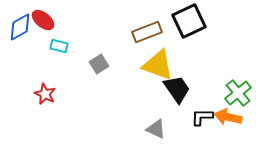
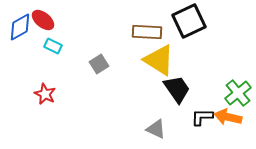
brown rectangle: rotated 24 degrees clockwise
cyan rectangle: moved 6 px left; rotated 12 degrees clockwise
yellow triangle: moved 1 px right, 5 px up; rotated 12 degrees clockwise
